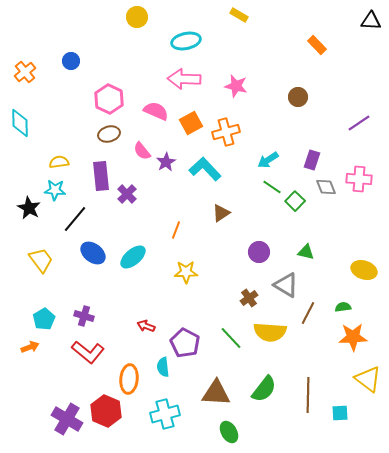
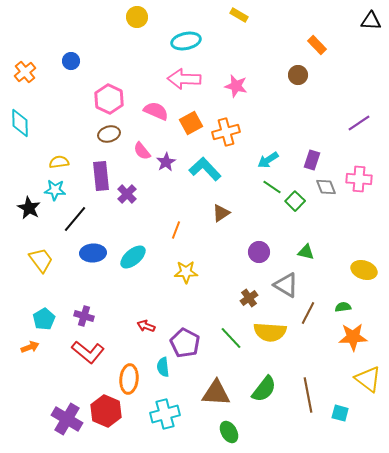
brown circle at (298, 97): moved 22 px up
blue ellipse at (93, 253): rotated 40 degrees counterclockwise
brown line at (308, 395): rotated 12 degrees counterclockwise
cyan square at (340, 413): rotated 18 degrees clockwise
